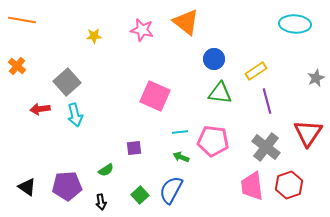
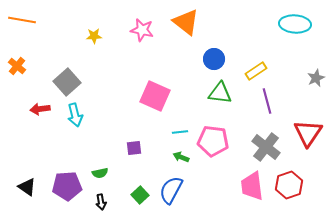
green semicircle: moved 6 px left, 3 px down; rotated 21 degrees clockwise
